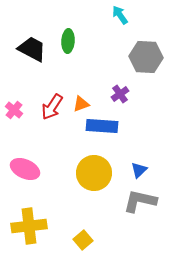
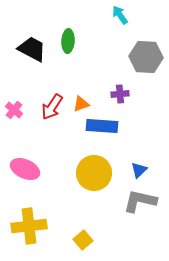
purple cross: rotated 30 degrees clockwise
